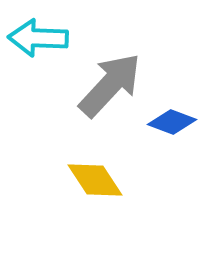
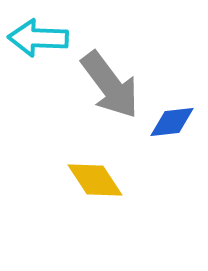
gray arrow: rotated 100 degrees clockwise
blue diamond: rotated 27 degrees counterclockwise
